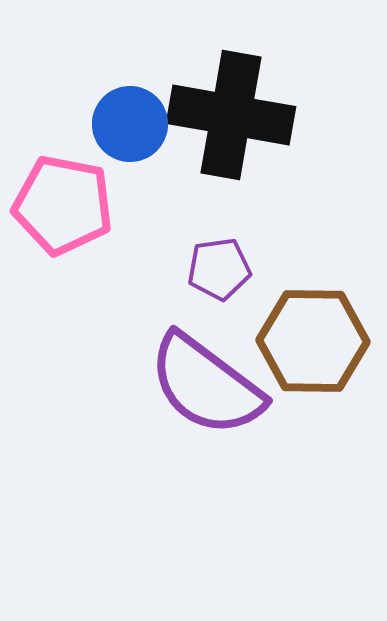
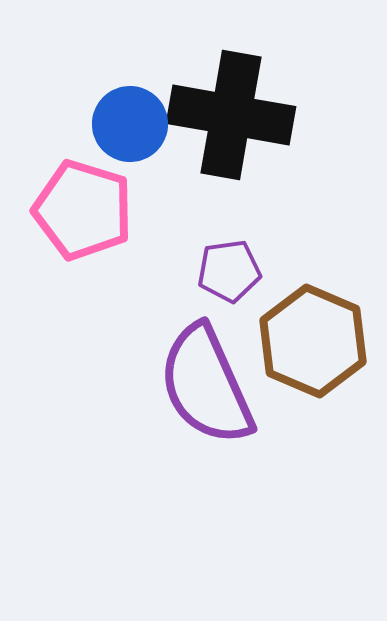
pink pentagon: moved 20 px right, 5 px down; rotated 6 degrees clockwise
purple pentagon: moved 10 px right, 2 px down
brown hexagon: rotated 22 degrees clockwise
purple semicircle: rotated 29 degrees clockwise
